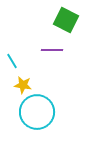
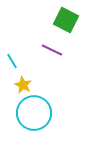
purple line: rotated 25 degrees clockwise
yellow star: rotated 18 degrees clockwise
cyan circle: moved 3 px left, 1 px down
